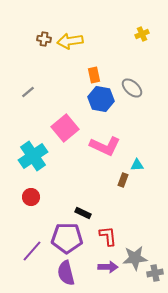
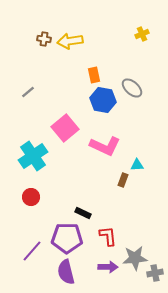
blue hexagon: moved 2 px right, 1 px down
purple semicircle: moved 1 px up
